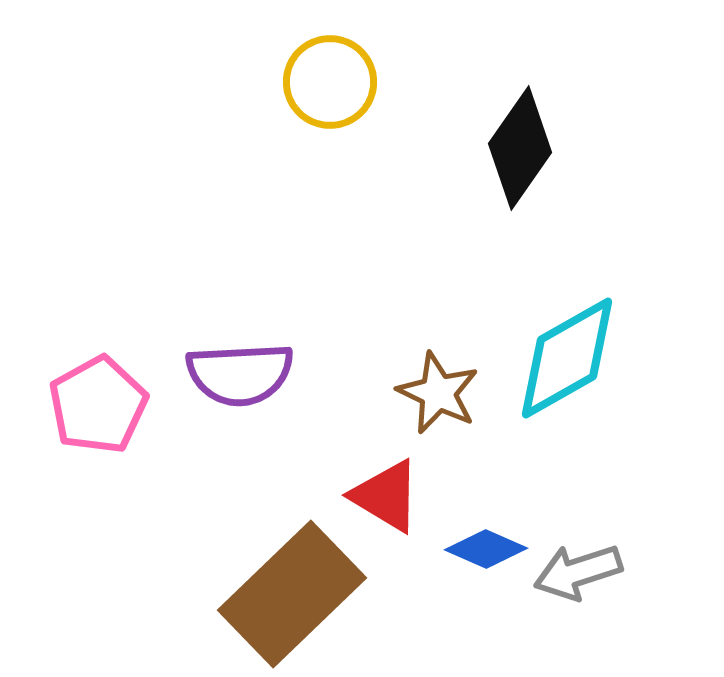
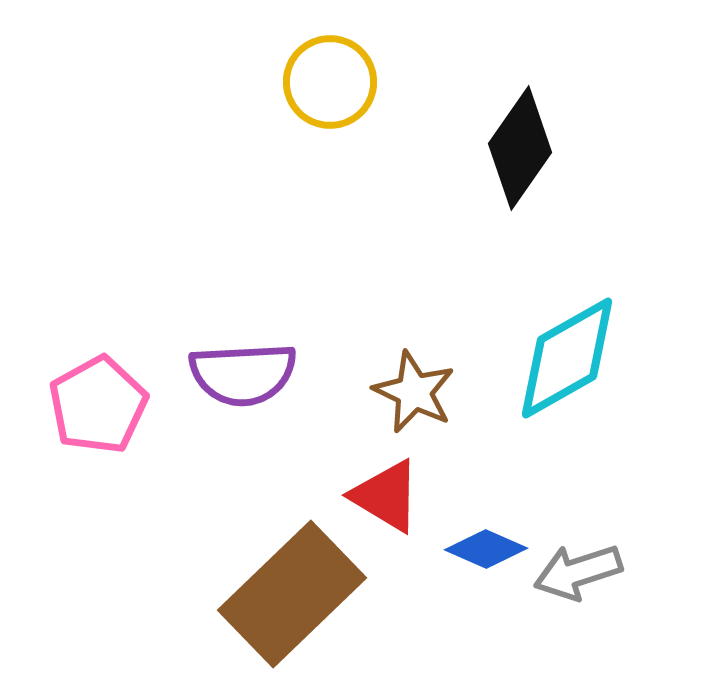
purple semicircle: moved 3 px right
brown star: moved 24 px left, 1 px up
